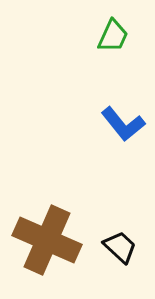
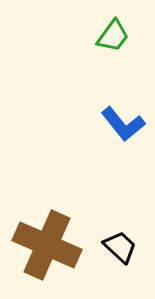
green trapezoid: rotated 12 degrees clockwise
brown cross: moved 5 px down
